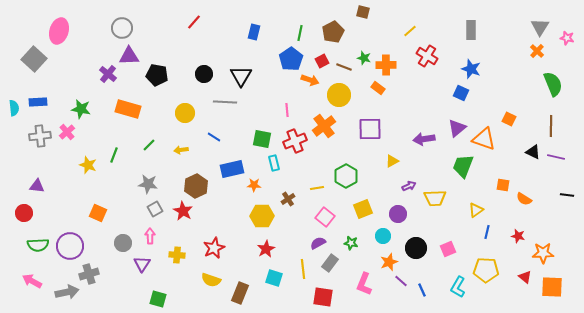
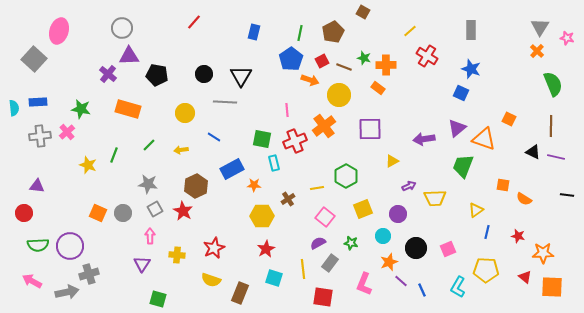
brown square at (363, 12): rotated 16 degrees clockwise
blue rectangle at (232, 169): rotated 15 degrees counterclockwise
gray circle at (123, 243): moved 30 px up
